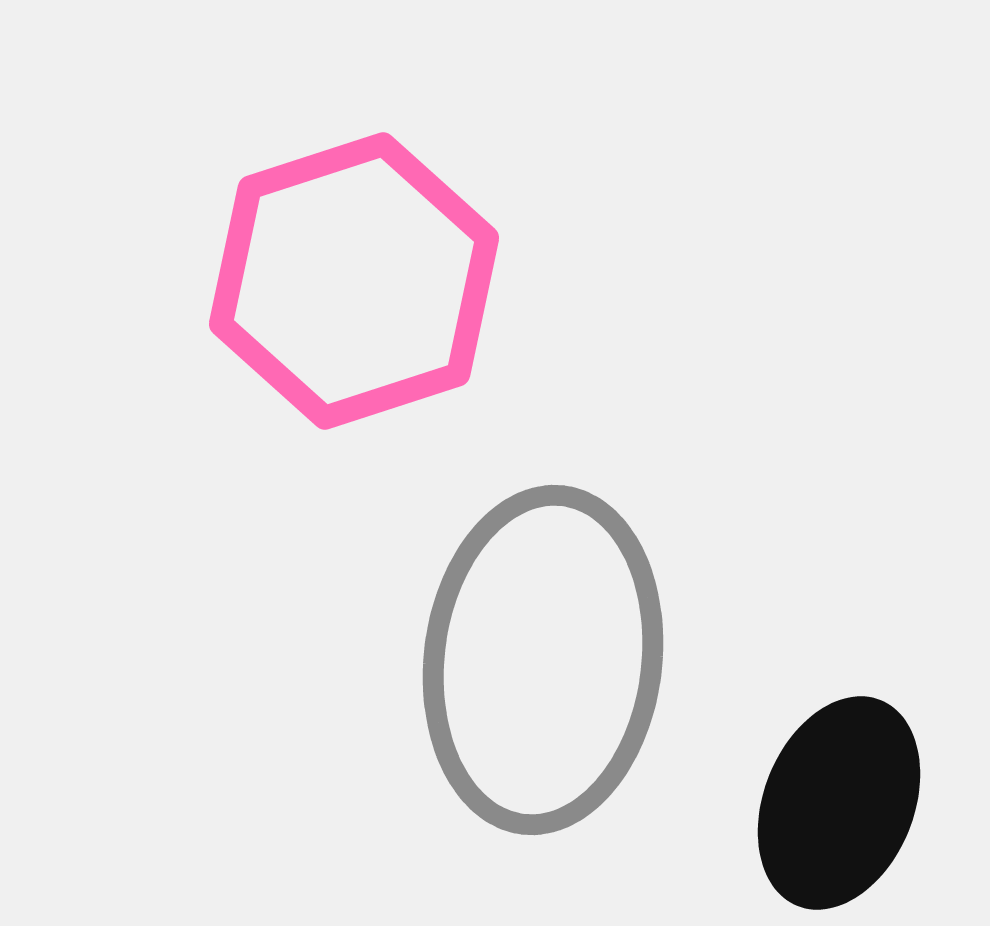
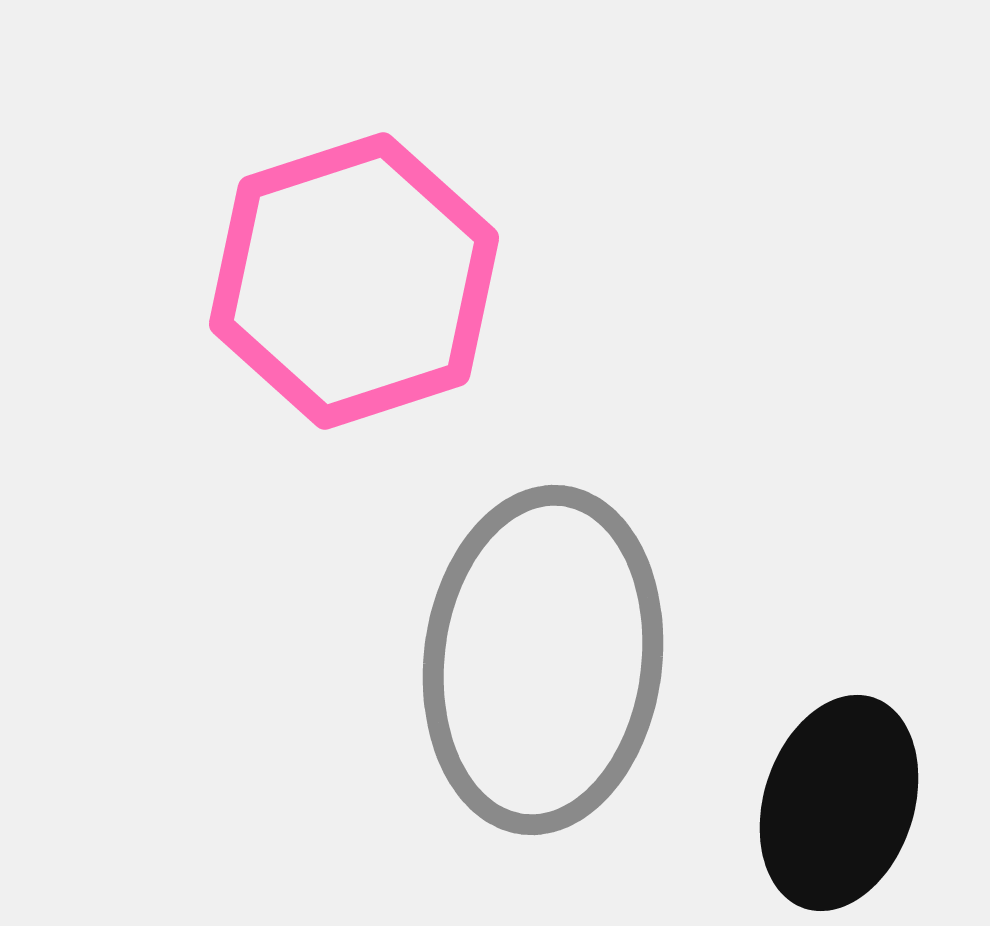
black ellipse: rotated 4 degrees counterclockwise
